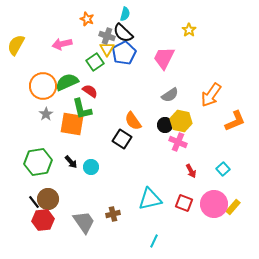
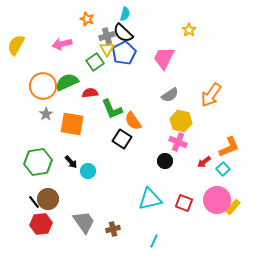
gray cross: rotated 35 degrees counterclockwise
red semicircle: moved 2 px down; rotated 42 degrees counterclockwise
green L-shape: moved 30 px right; rotated 10 degrees counterclockwise
orange L-shape: moved 6 px left, 26 px down
black circle: moved 36 px down
cyan circle: moved 3 px left, 4 px down
red arrow: moved 13 px right, 9 px up; rotated 80 degrees clockwise
pink circle: moved 3 px right, 4 px up
brown cross: moved 15 px down
red hexagon: moved 2 px left, 4 px down
